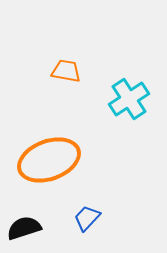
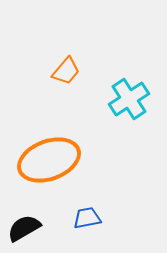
orange trapezoid: rotated 120 degrees clockwise
blue trapezoid: rotated 36 degrees clockwise
black semicircle: rotated 12 degrees counterclockwise
